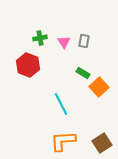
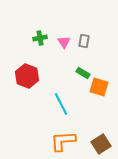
red hexagon: moved 1 px left, 11 px down
orange square: rotated 30 degrees counterclockwise
brown square: moved 1 px left, 1 px down
